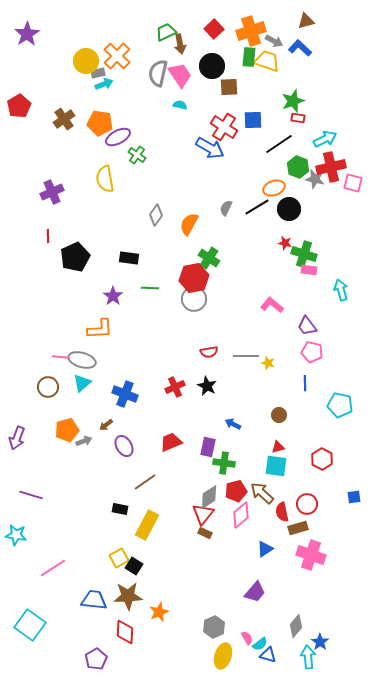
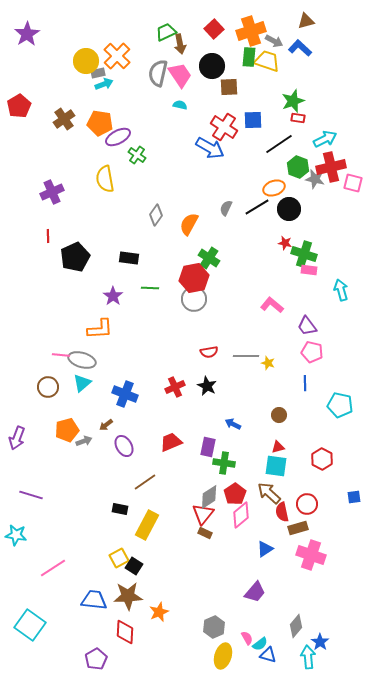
pink line at (61, 357): moved 2 px up
red pentagon at (236, 491): moved 1 px left, 3 px down; rotated 20 degrees counterclockwise
brown arrow at (262, 493): moved 7 px right
